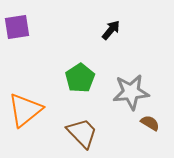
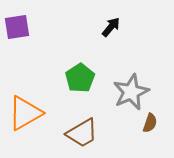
black arrow: moved 3 px up
gray star: rotated 18 degrees counterclockwise
orange triangle: moved 3 px down; rotated 9 degrees clockwise
brown semicircle: rotated 78 degrees clockwise
brown trapezoid: rotated 104 degrees clockwise
